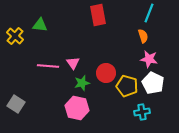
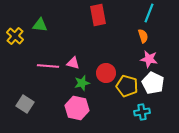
pink triangle: rotated 40 degrees counterclockwise
gray square: moved 9 px right
